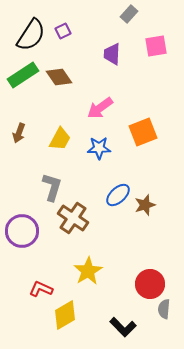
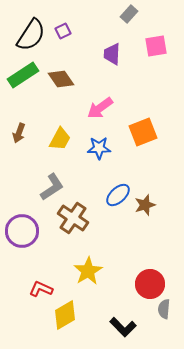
brown diamond: moved 2 px right, 2 px down
gray L-shape: rotated 40 degrees clockwise
